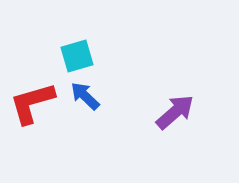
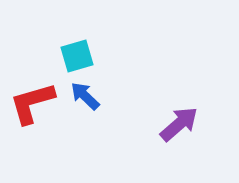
purple arrow: moved 4 px right, 12 px down
